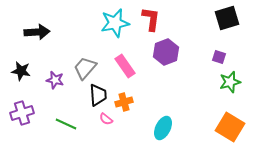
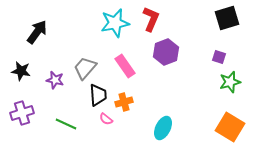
red L-shape: rotated 15 degrees clockwise
black arrow: rotated 50 degrees counterclockwise
